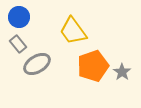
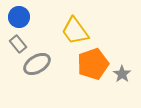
yellow trapezoid: moved 2 px right
orange pentagon: moved 2 px up
gray star: moved 2 px down
